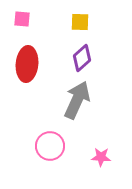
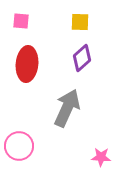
pink square: moved 1 px left, 2 px down
gray arrow: moved 10 px left, 8 px down
pink circle: moved 31 px left
